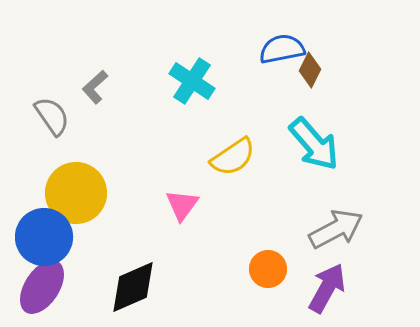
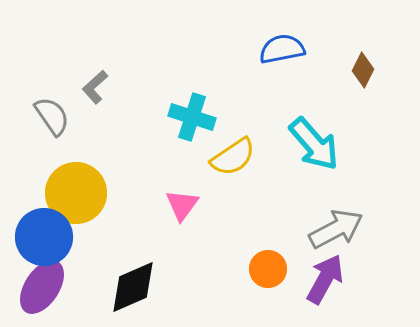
brown diamond: moved 53 px right
cyan cross: moved 36 px down; rotated 15 degrees counterclockwise
purple arrow: moved 2 px left, 9 px up
